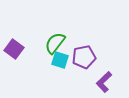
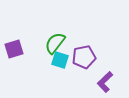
purple square: rotated 36 degrees clockwise
purple L-shape: moved 1 px right
